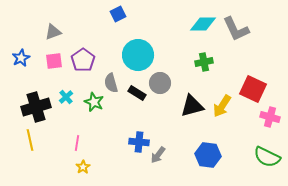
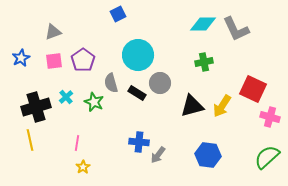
green semicircle: rotated 112 degrees clockwise
